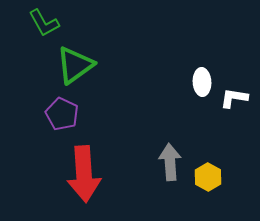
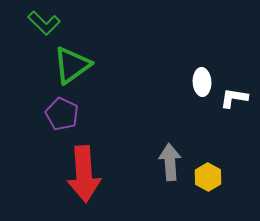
green L-shape: rotated 16 degrees counterclockwise
green triangle: moved 3 px left
